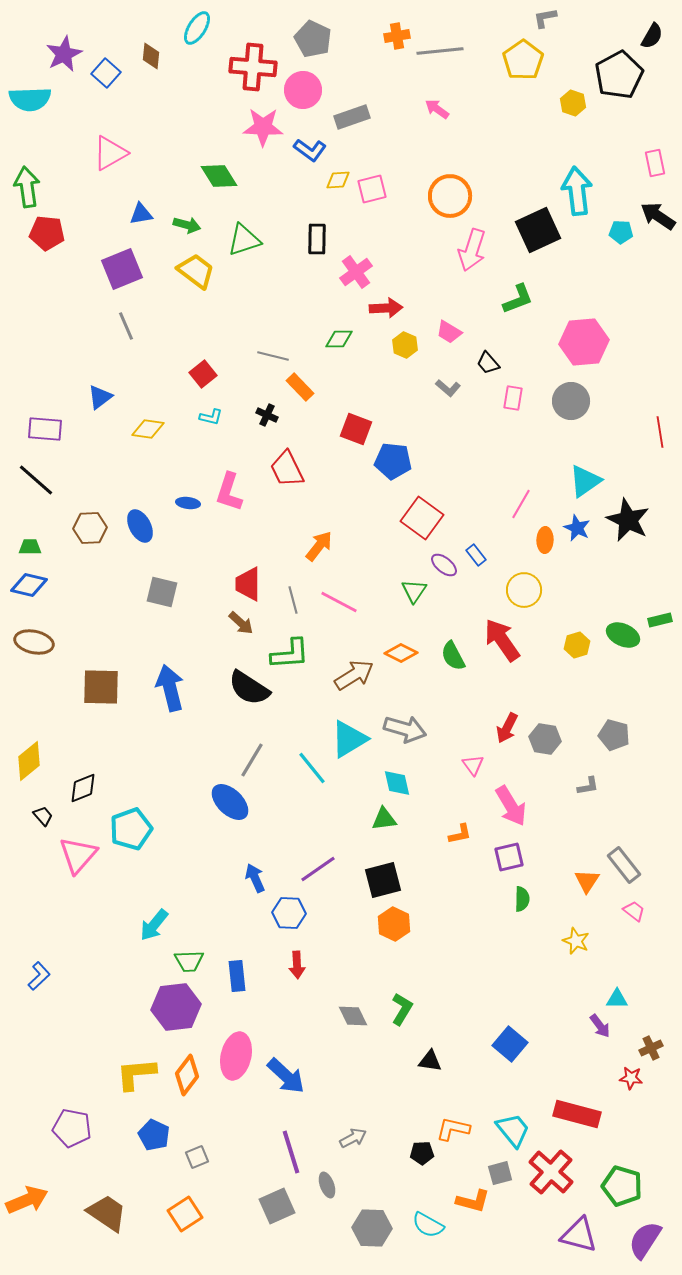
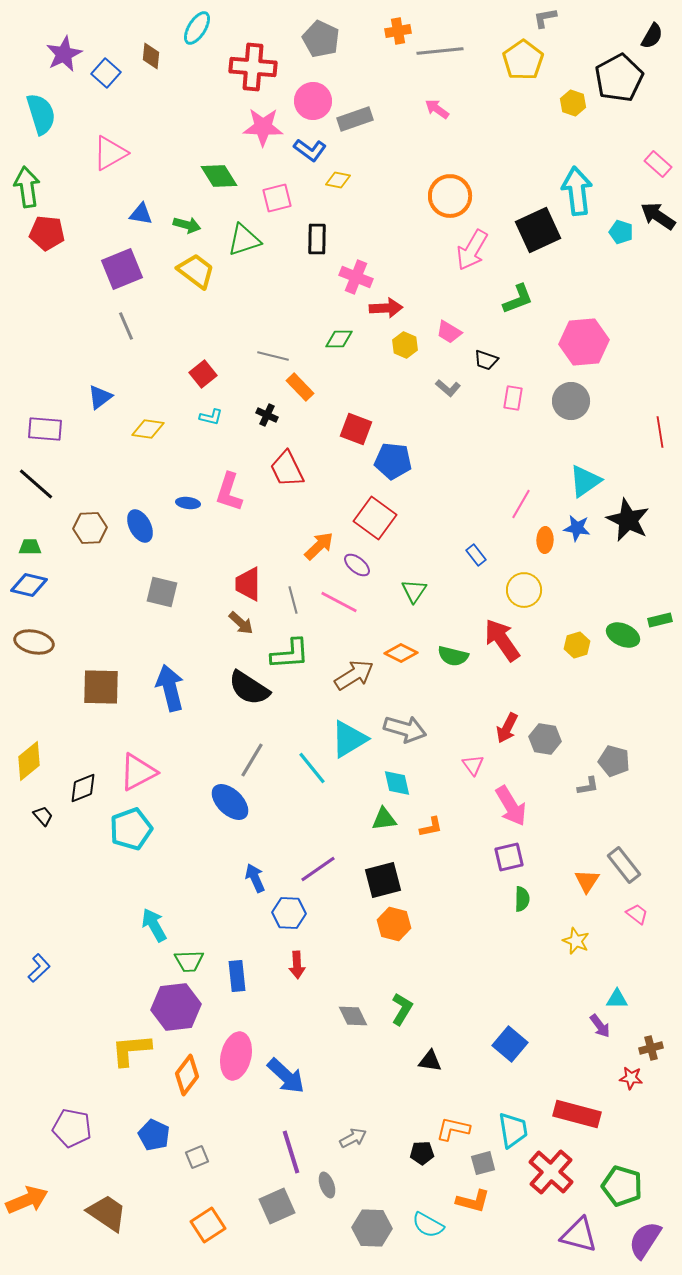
orange cross at (397, 36): moved 1 px right, 5 px up
gray pentagon at (313, 39): moved 8 px right
black pentagon at (619, 75): moved 3 px down
pink circle at (303, 90): moved 10 px right, 11 px down
cyan semicircle at (30, 99): moved 11 px right, 15 px down; rotated 105 degrees counterclockwise
gray rectangle at (352, 117): moved 3 px right, 2 px down
pink rectangle at (655, 163): moved 3 px right, 1 px down; rotated 36 degrees counterclockwise
yellow diamond at (338, 180): rotated 15 degrees clockwise
pink square at (372, 189): moved 95 px left, 9 px down
blue triangle at (141, 214): rotated 20 degrees clockwise
cyan pentagon at (621, 232): rotated 15 degrees clockwise
pink arrow at (472, 250): rotated 12 degrees clockwise
pink cross at (356, 272): moved 5 px down; rotated 32 degrees counterclockwise
black trapezoid at (488, 363): moved 2 px left, 3 px up; rotated 30 degrees counterclockwise
black line at (36, 480): moved 4 px down
red square at (422, 518): moved 47 px left
blue star at (577, 528): rotated 16 degrees counterclockwise
orange arrow at (319, 546): rotated 8 degrees clockwise
purple ellipse at (444, 565): moved 87 px left
green semicircle at (453, 656): rotated 48 degrees counterclockwise
gray pentagon at (614, 735): moved 26 px down
orange L-shape at (460, 834): moved 29 px left, 7 px up
pink triangle at (78, 855): moved 60 px right, 83 px up; rotated 21 degrees clockwise
pink trapezoid at (634, 911): moved 3 px right, 3 px down
orange hexagon at (394, 924): rotated 12 degrees counterclockwise
cyan arrow at (154, 925): rotated 112 degrees clockwise
blue L-shape at (39, 976): moved 8 px up
brown cross at (651, 1048): rotated 10 degrees clockwise
yellow L-shape at (136, 1074): moved 5 px left, 24 px up
cyan trapezoid at (513, 1130): rotated 30 degrees clockwise
gray square at (500, 1173): moved 17 px left, 10 px up
orange square at (185, 1214): moved 23 px right, 11 px down
